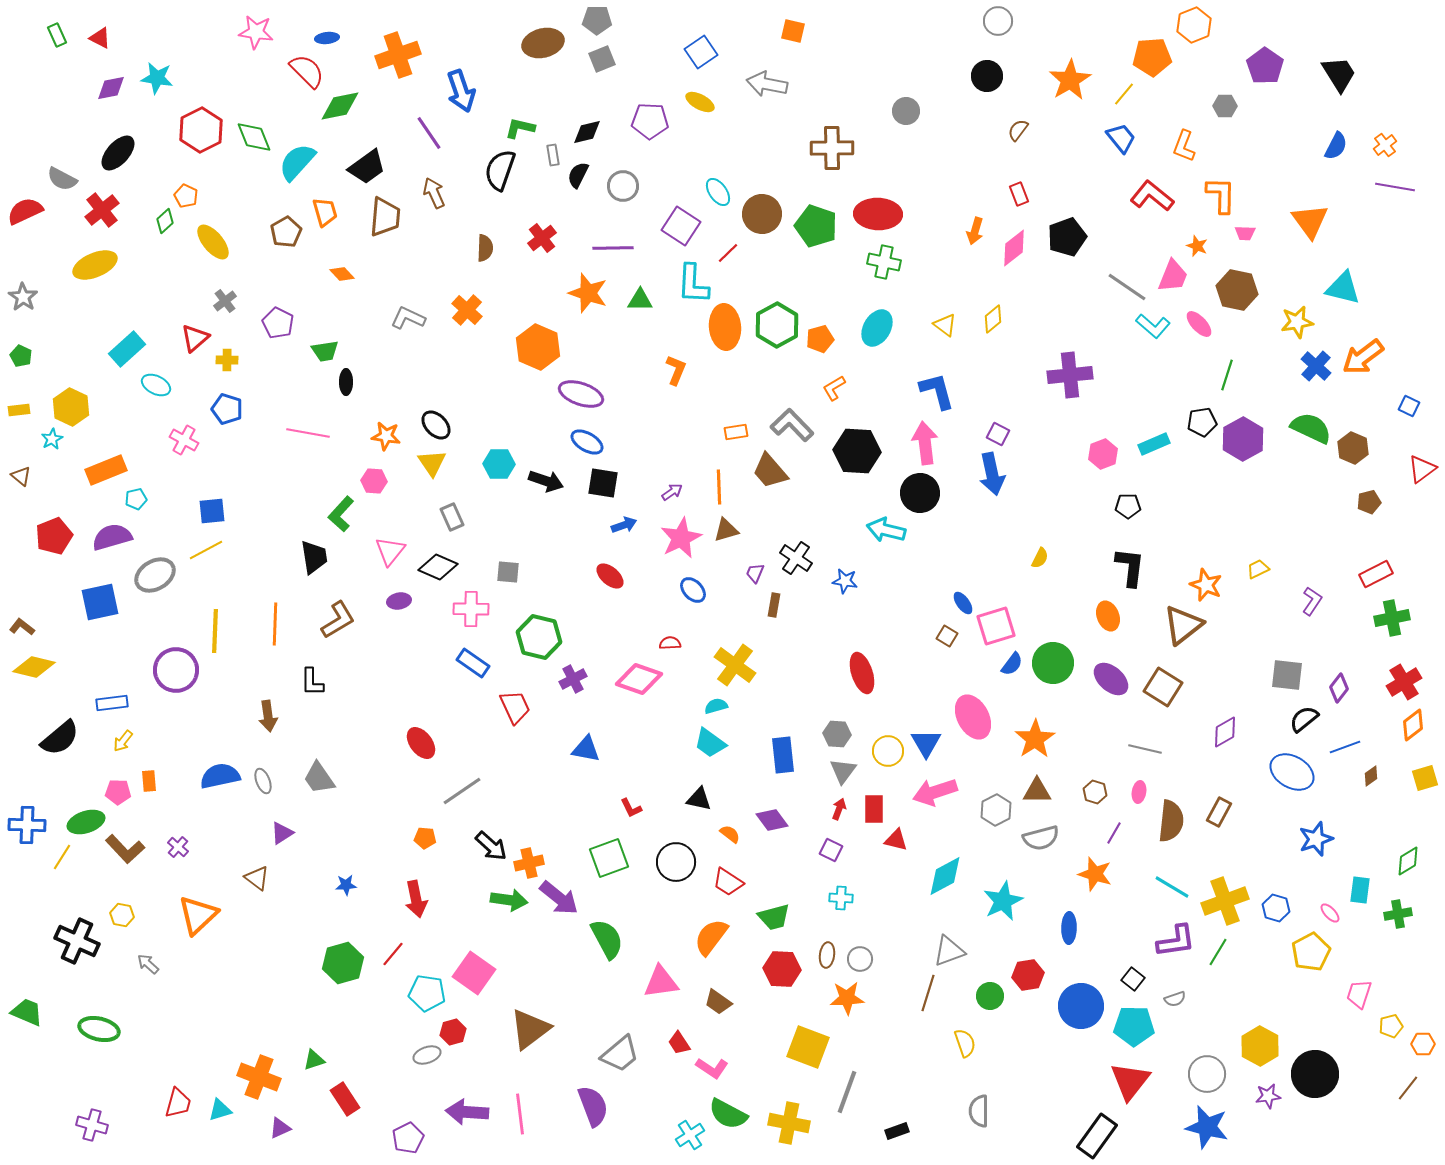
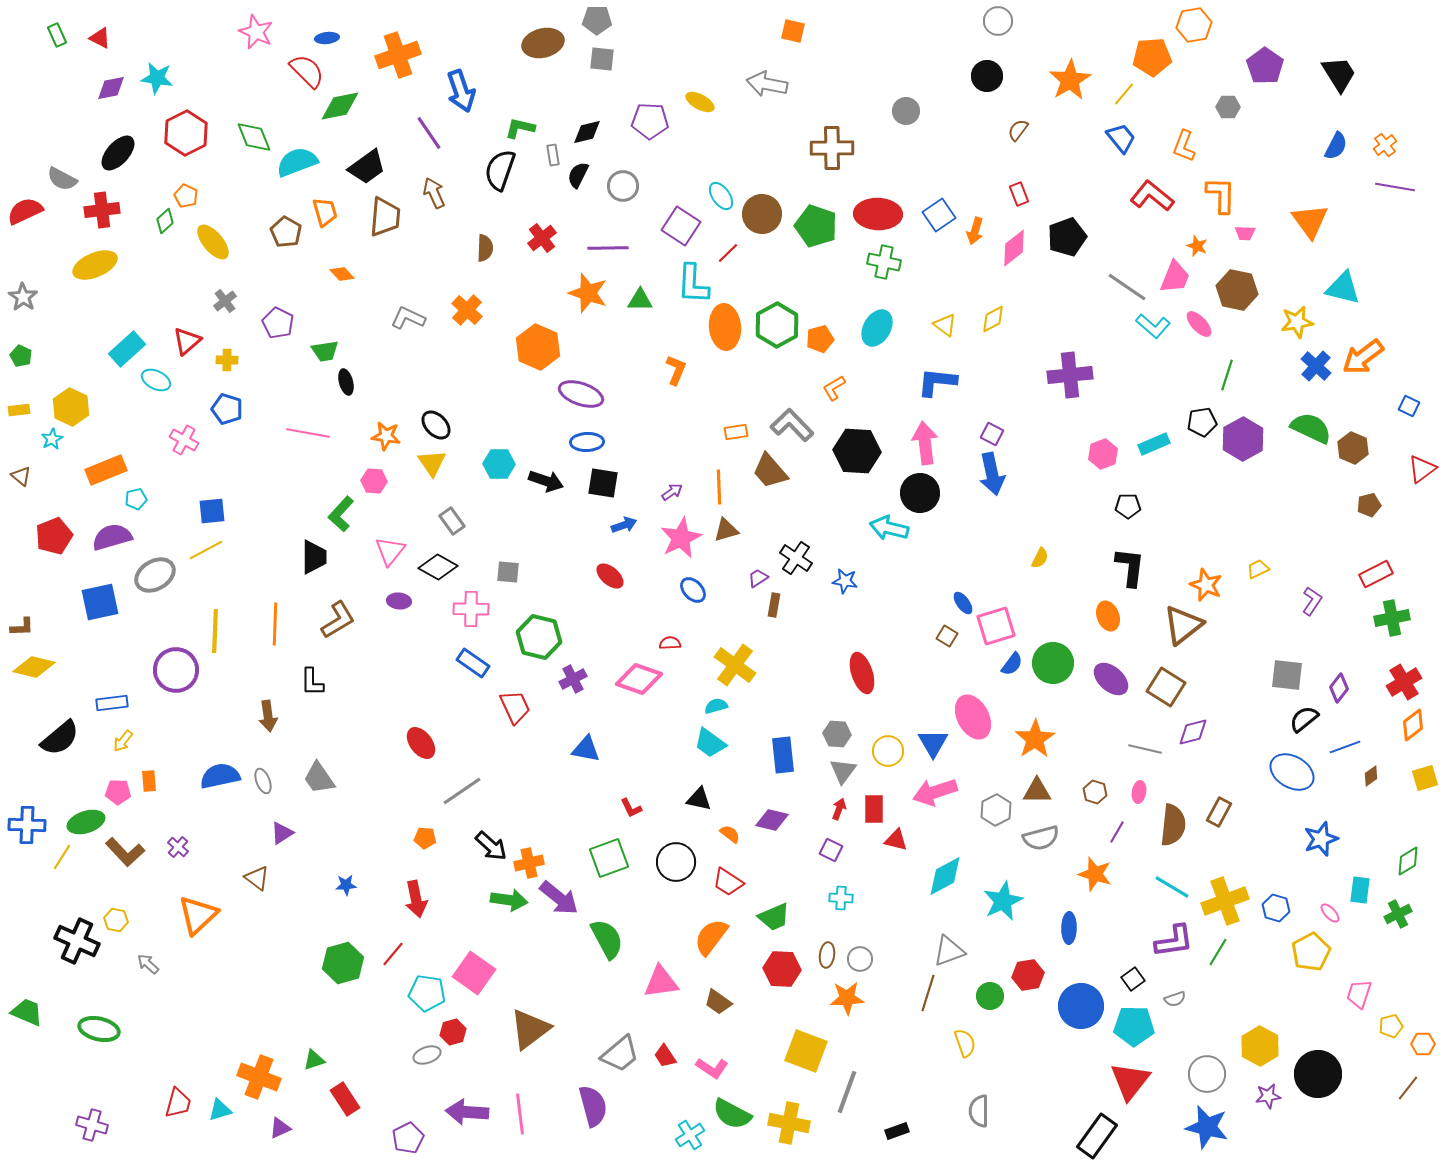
orange hexagon at (1194, 25): rotated 12 degrees clockwise
pink star at (256, 32): rotated 16 degrees clockwise
blue square at (701, 52): moved 238 px right, 163 px down
gray square at (602, 59): rotated 28 degrees clockwise
gray hexagon at (1225, 106): moved 3 px right, 1 px down
red hexagon at (201, 130): moved 15 px left, 3 px down
cyan semicircle at (297, 162): rotated 27 degrees clockwise
cyan ellipse at (718, 192): moved 3 px right, 4 px down
red cross at (102, 210): rotated 32 degrees clockwise
brown pentagon at (286, 232): rotated 12 degrees counterclockwise
purple line at (613, 248): moved 5 px left
pink trapezoid at (1173, 276): moved 2 px right, 1 px down
yellow diamond at (993, 319): rotated 12 degrees clockwise
red triangle at (195, 338): moved 8 px left, 3 px down
black ellipse at (346, 382): rotated 15 degrees counterclockwise
cyan ellipse at (156, 385): moved 5 px up
blue L-shape at (937, 391): moved 9 px up; rotated 69 degrees counterclockwise
purple square at (998, 434): moved 6 px left
blue ellipse at (587, 442): rotated 32 degrees counterclockwise
brown pentagon at (1369, 502): moved 3 px down
gray rectangle at (452, 517): moved 4 px down; rotated 12 degrees counterclockwise
cyan arrow at (886, 530): moved 3 px right, 2 px up
black trapezoid at (314, 557): rotated 9 degrees clockwise
black diamond at (438, 567): rotated 6 degrees clockwise
purple trapezoid at (755, 573): moved 3 px right, 5 px down; rotated 35 degrees clockwise
purple ellipse at (399, 601): rotated 15 degrees clockwise
brown L-shape at (22, 627): rotated 140 degrees clockwise
brown square at (1163, 687): moved 3 px right
purple diamond at (1225, 732): moved 32 px left; rotated 16 degrees clockwise
blue triangle at (926, 743): moved 7 px right
purple diamond at (772, 820): rotated 40 degrees counterclockwise
brown semicircle at (1171, 821): moved 2 px right, 4 px down
purple line at (1114, 833): moved 3 px right, 1 px up
blue star at (1316, 839): moved 5 px right
brown L-shape at (125, 849): moved 3 px down
green cross at (1398, 914): rotated 16 degrees counterclockwise
yellow hexagon at (122, 915): moved 6 px left, 5 px down
green trapezoid at (774, 917): rotated 8 degrees counterclockwise
purple L-shape at (1176, 941): moved 2 px left
black square at (1133, 979): rotated 15 degrees clockwise
red trapezoid at (679, 1043): moved 14 px left, 13 px down
yellow square at (808, 1047): moved 2 px left, 4 px down
black circle at (1315, 1074): moved 3 px right
purple semicircle at (593, 1106): rotated 6 degrees clockwise
green semicircle at (728, 1114): moved 4 px right
